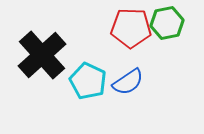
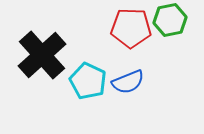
green hexagon: moved 3 px right, 3 px up
blue semicircle: rotated 12 degrees clockwise
